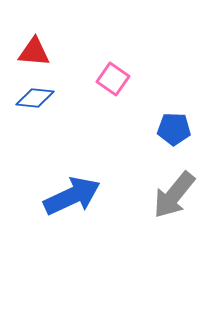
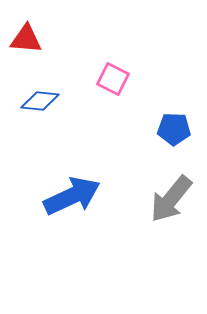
red triangle: moved 8 px left, 13 px up
pink square: rotated 8 degrees counterclockwise
blue diamond: moved 5 px right, 3 px down
gray arrow: moved 3 px left, 4 px down
